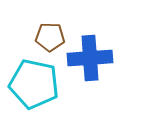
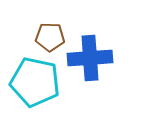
cyan pentagon: moved 1 px right, 2 px up
